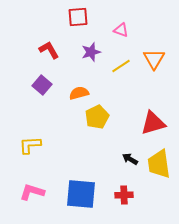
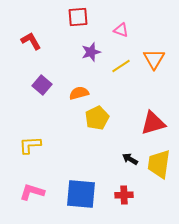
red L-shape: moved 18 px left, 9 px up
yellow pentagon: moved 1 px down
yellow trapezoid: rotated 16 degrees clockwise
